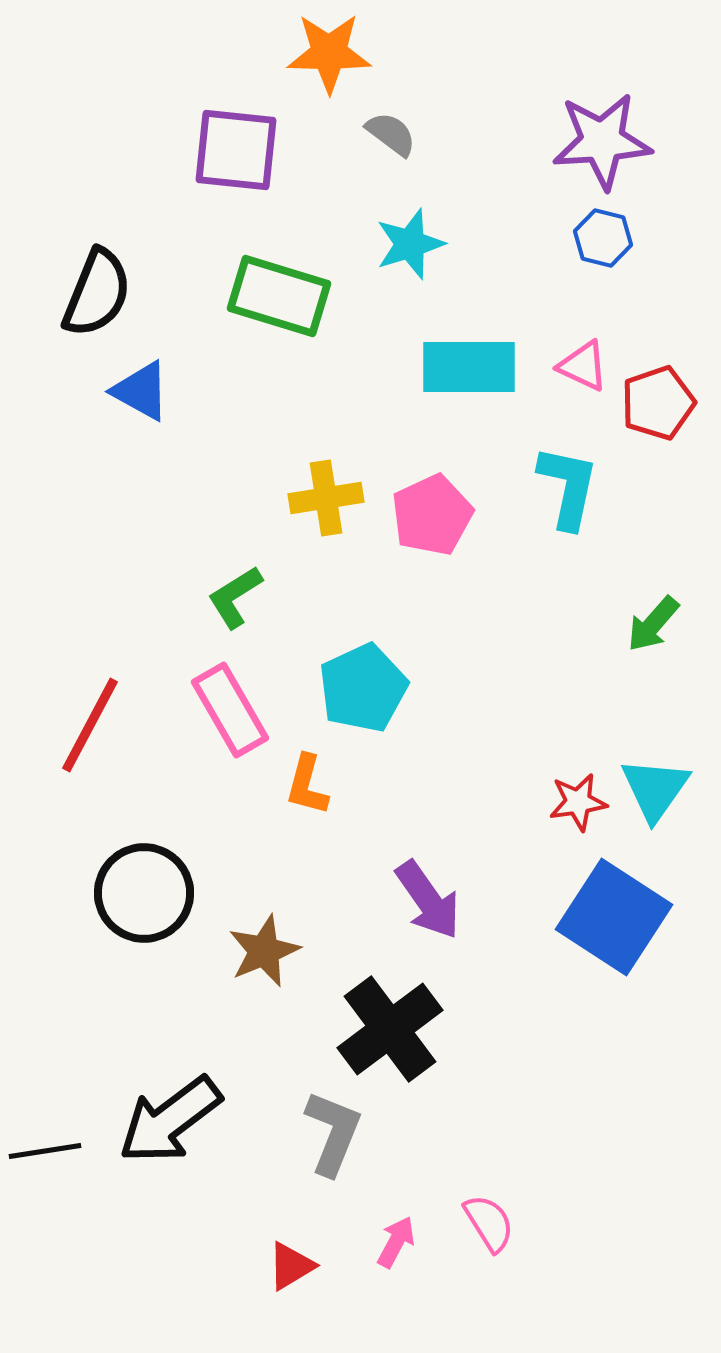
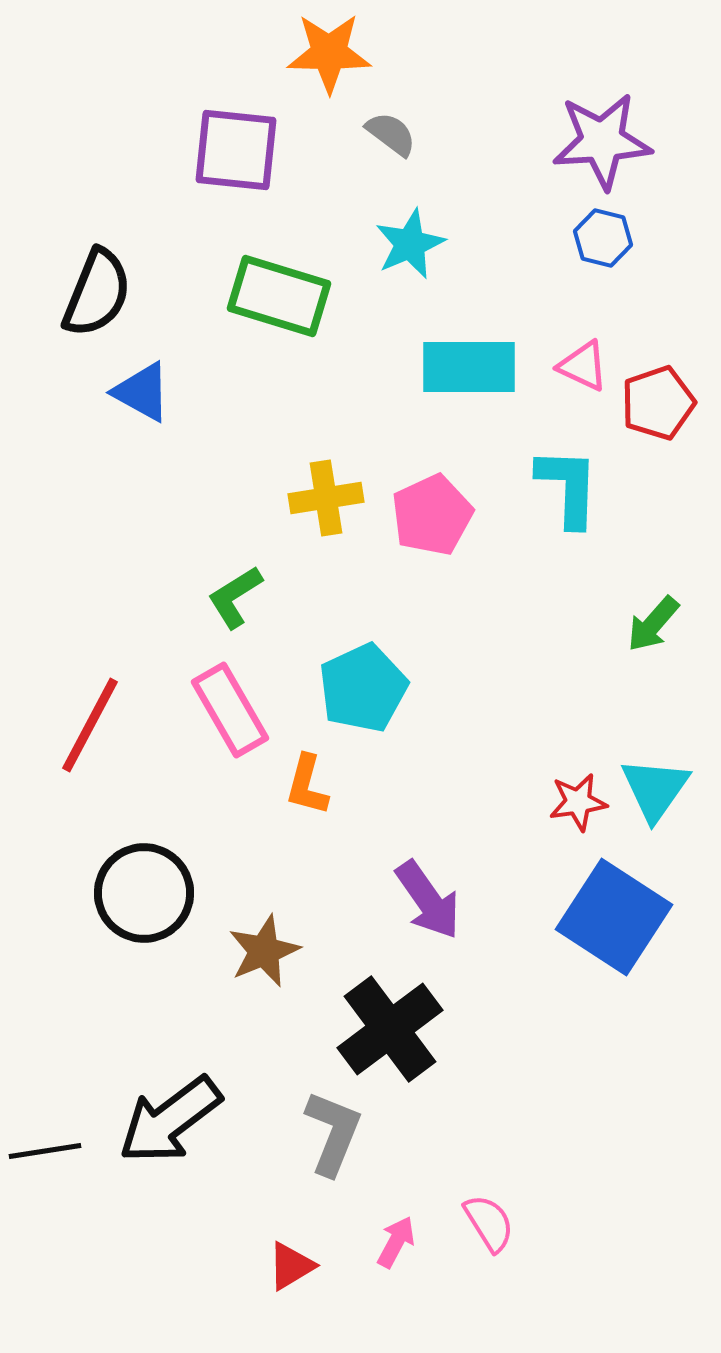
cyan star: rotated 6 degrees counterclockwise
blue triangle: moved 1 px right, 1 px down
cyan L-shape: rotated 10 degrees counterclockwise
